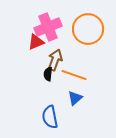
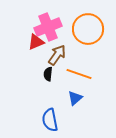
brown arrow: moved 2 px right, 5 px up; rotated 15 degrees clockwise
orange line: moved 5 px right, 1 px up
blue semicircle: moved 3 px down
